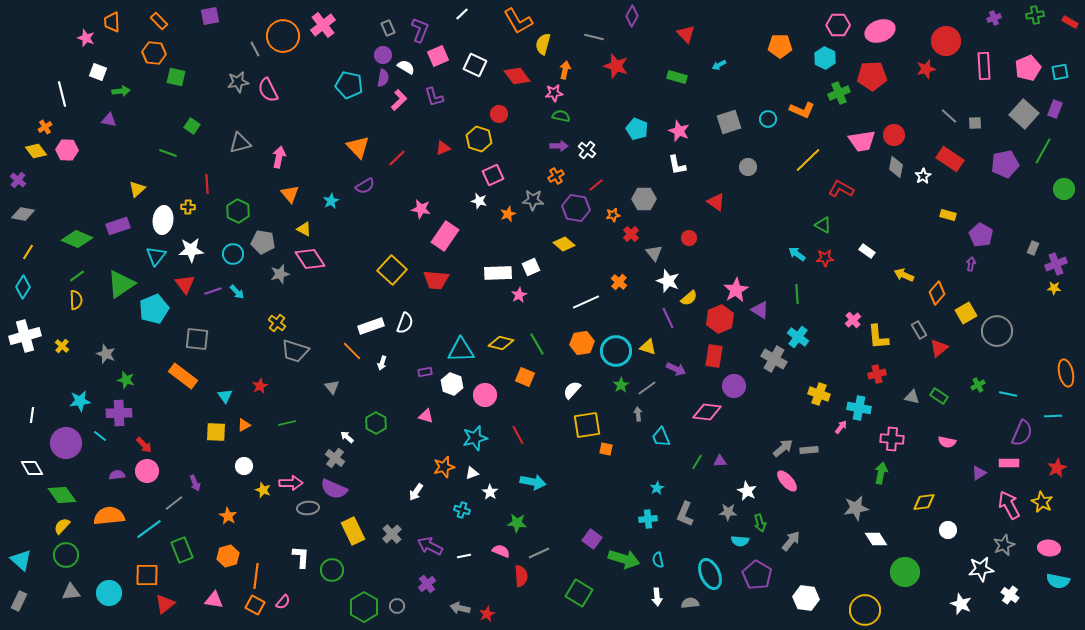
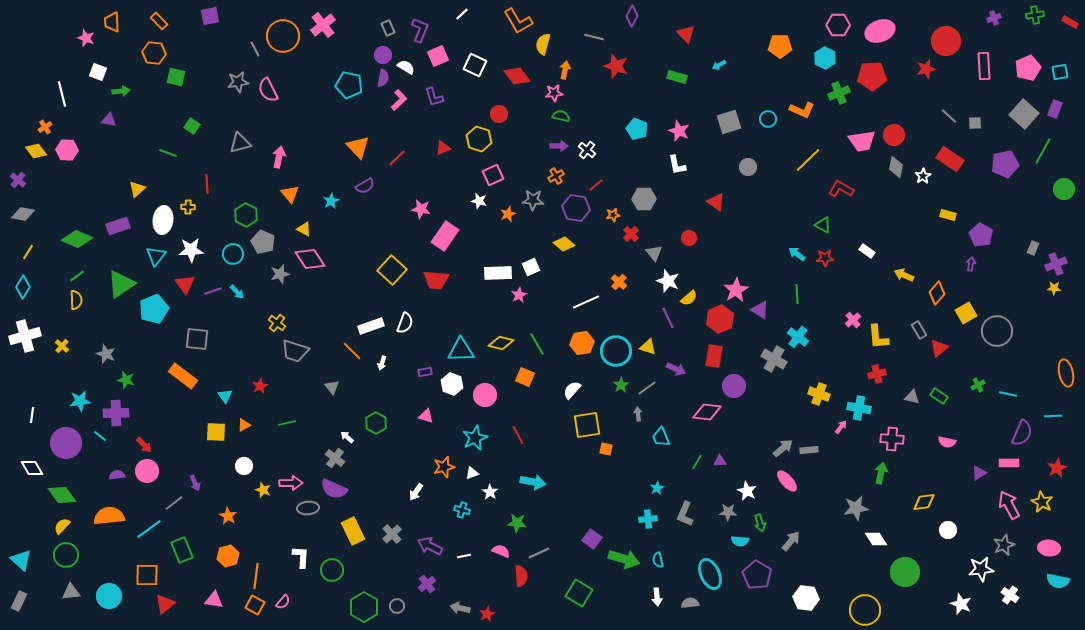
green hexagon at (238, 211): moved 8 px right, 4 px down
gray pentagon at (263, 242): rotated 15 degrees clockwise
purple cross at (119, 413): moved 3 px left
cyan star at (475, 438): rotated 10 degrees counterclockwise
cyan circle at (109, 593): moved 3 px down
